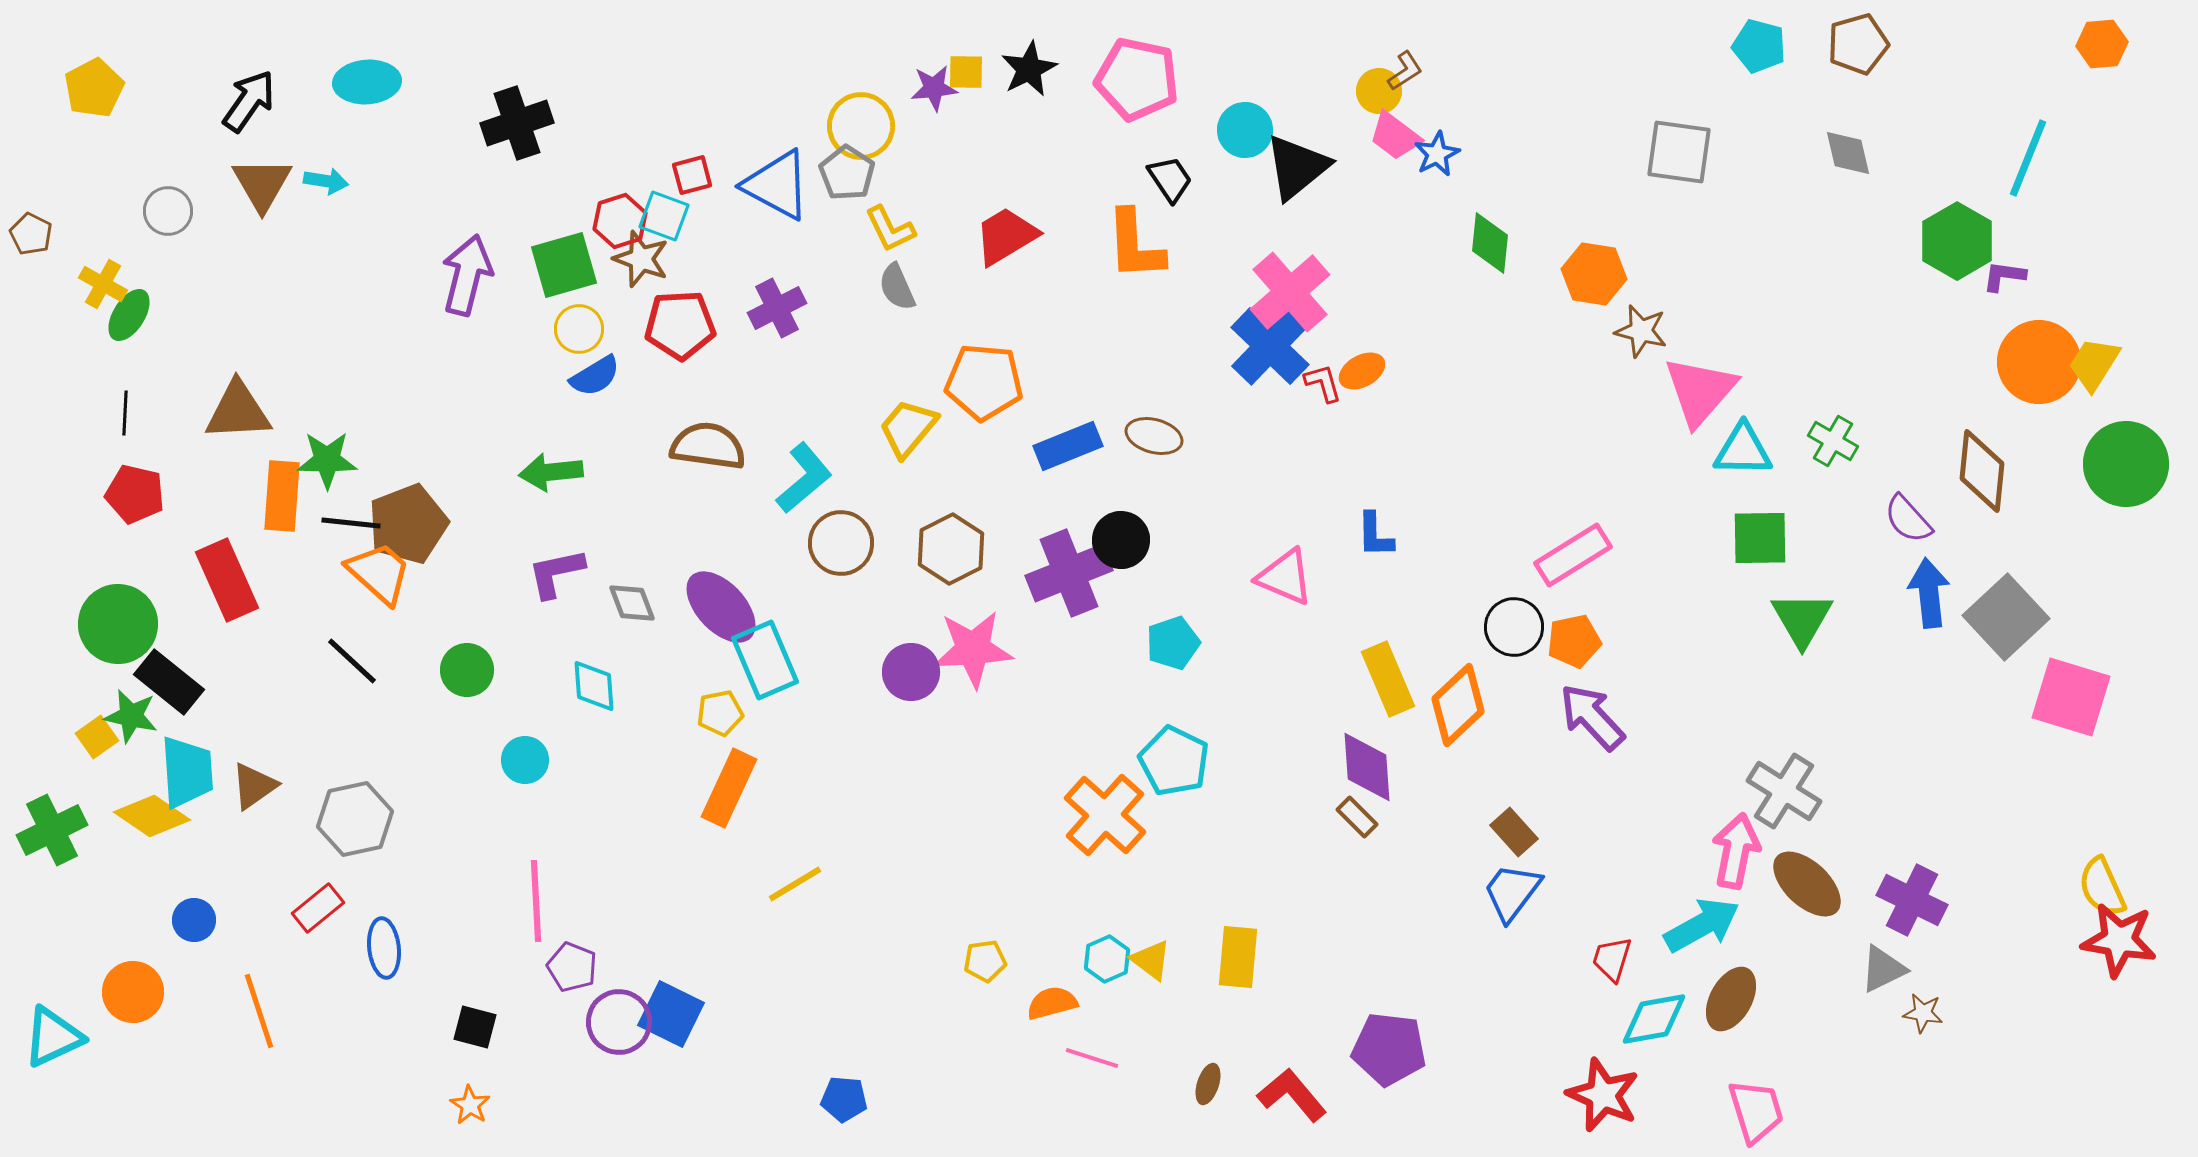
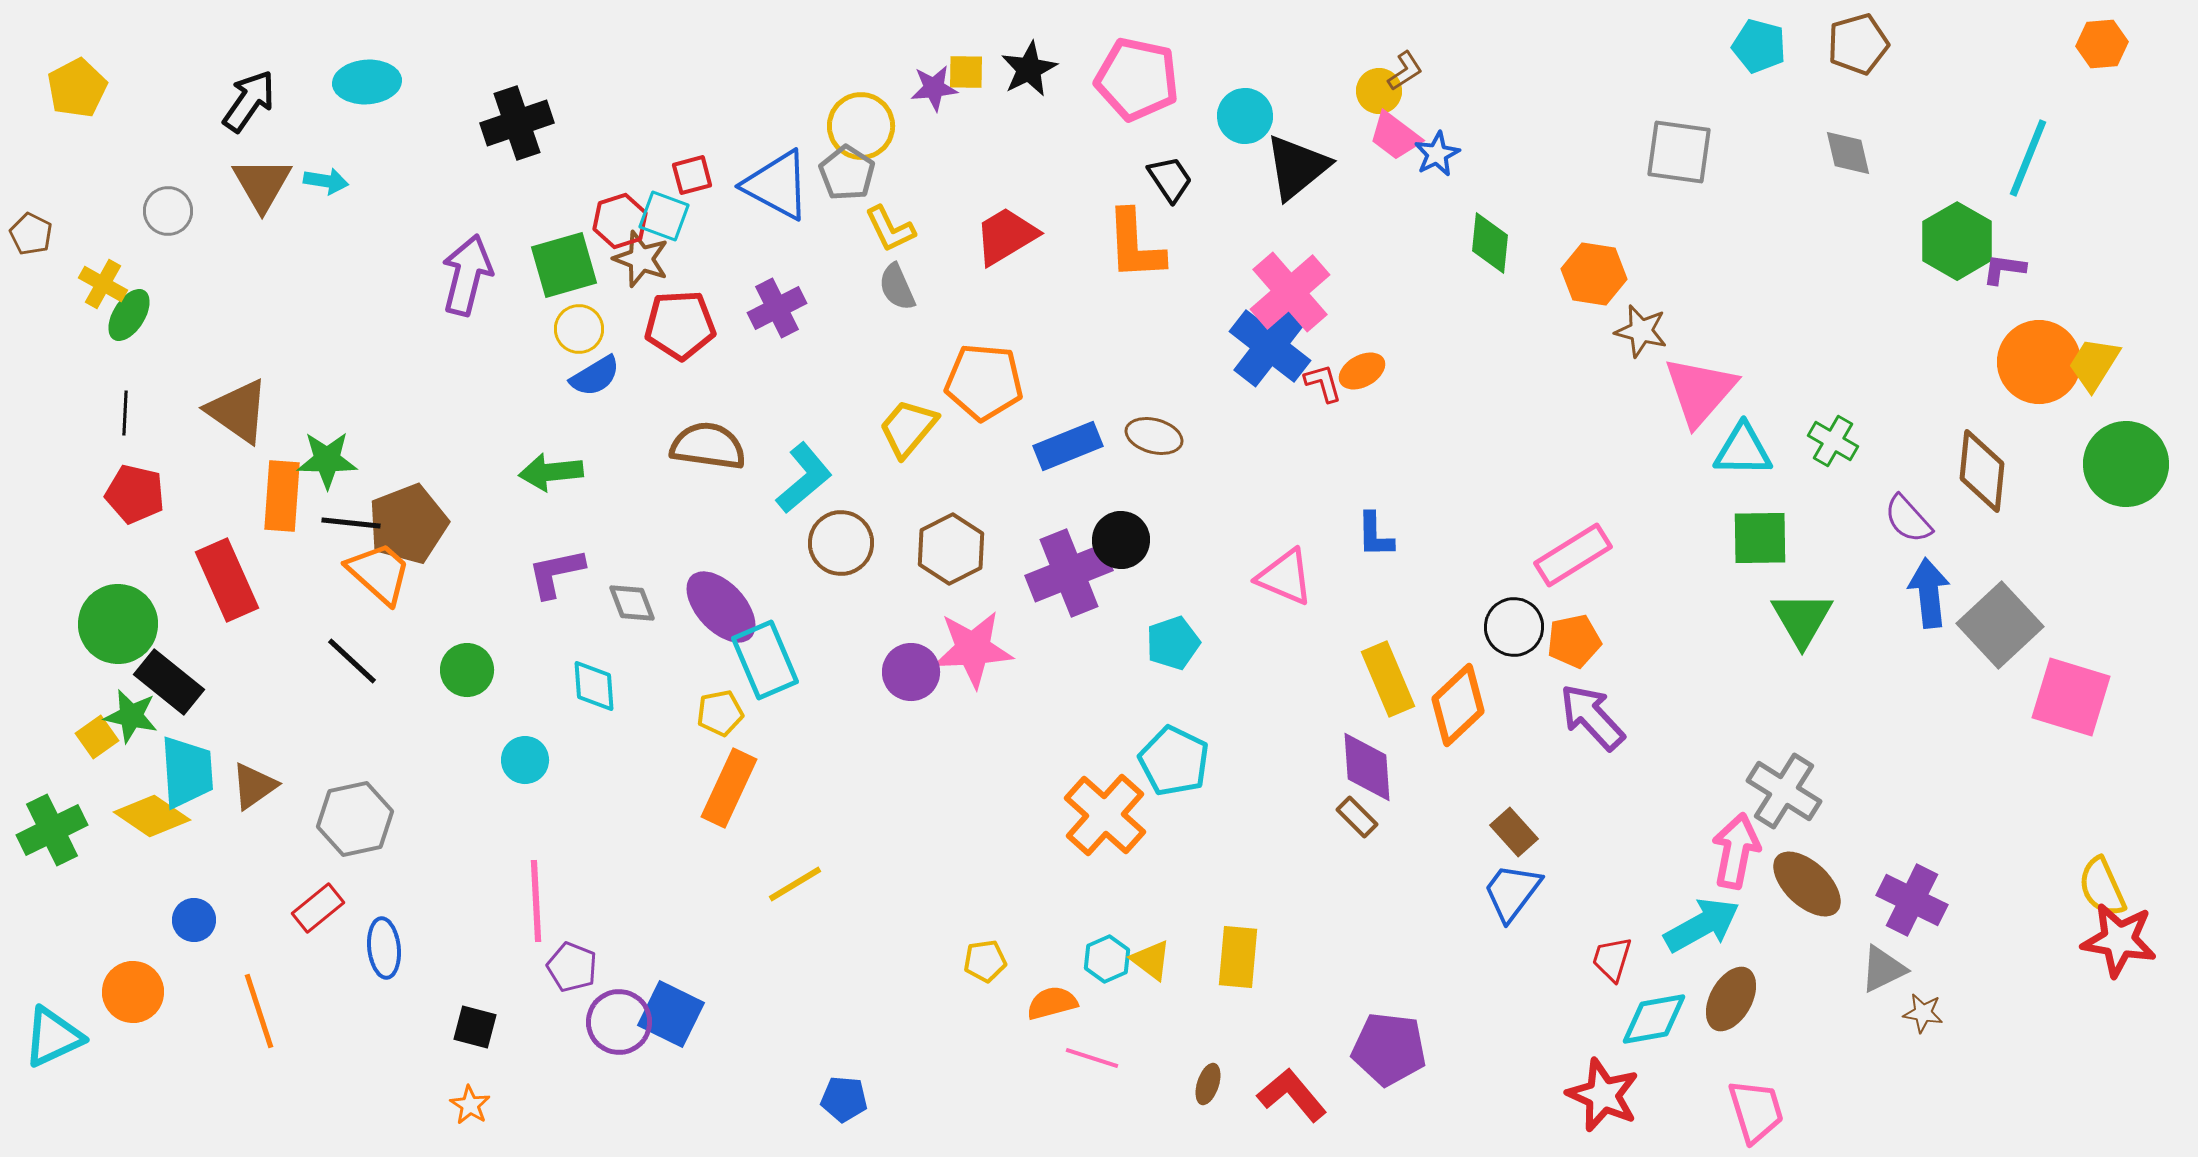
yellow pentagon at (94, 88): moved 17 px left
cyan circle at (1245, 130): moved 14 px up
purple L-shape at (2004, 276): moved 7 px up
blue cross at (1270, 346): rotated 6 degrees counterclockwise
brown triangle at (238, 411): rotated 38 degrees clockwise
gray square at (2006, 617): moved 6 px left, 8 px down
